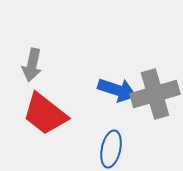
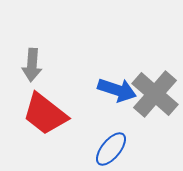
gray arrow: rotated 8 degrees counterclockwise
gray cross: rotated 33 degrees counterclockwise
blue ellipse: rotated 27 degrees clockwise
